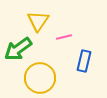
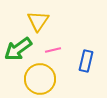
pink line: moved 11 px left, 13 px down
blue rectangle: moved 2 px right
yellow circle: moved 1 px down
